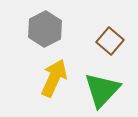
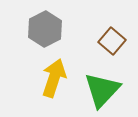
brown square: moved 2 px right
yellow arrow: rotated 6 degrees counterclockwise
